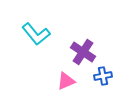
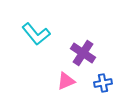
purple cross: moved 1 px down
blue cross: moved 7 px down
